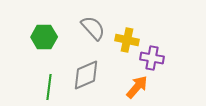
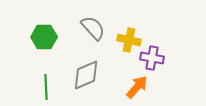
yellow cross: moved 2 px right
green line: moved 3 px left; rotated 10 degrees counterclockwise
